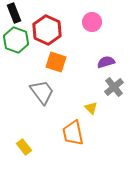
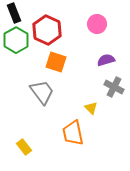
pink circle: moved 5 px right, 2 px down
green hexagon: rotated 10 degrees clockwise
purple semicircle: moved 2 px up
gray cross: rotated 24 degrees counterclockwise
